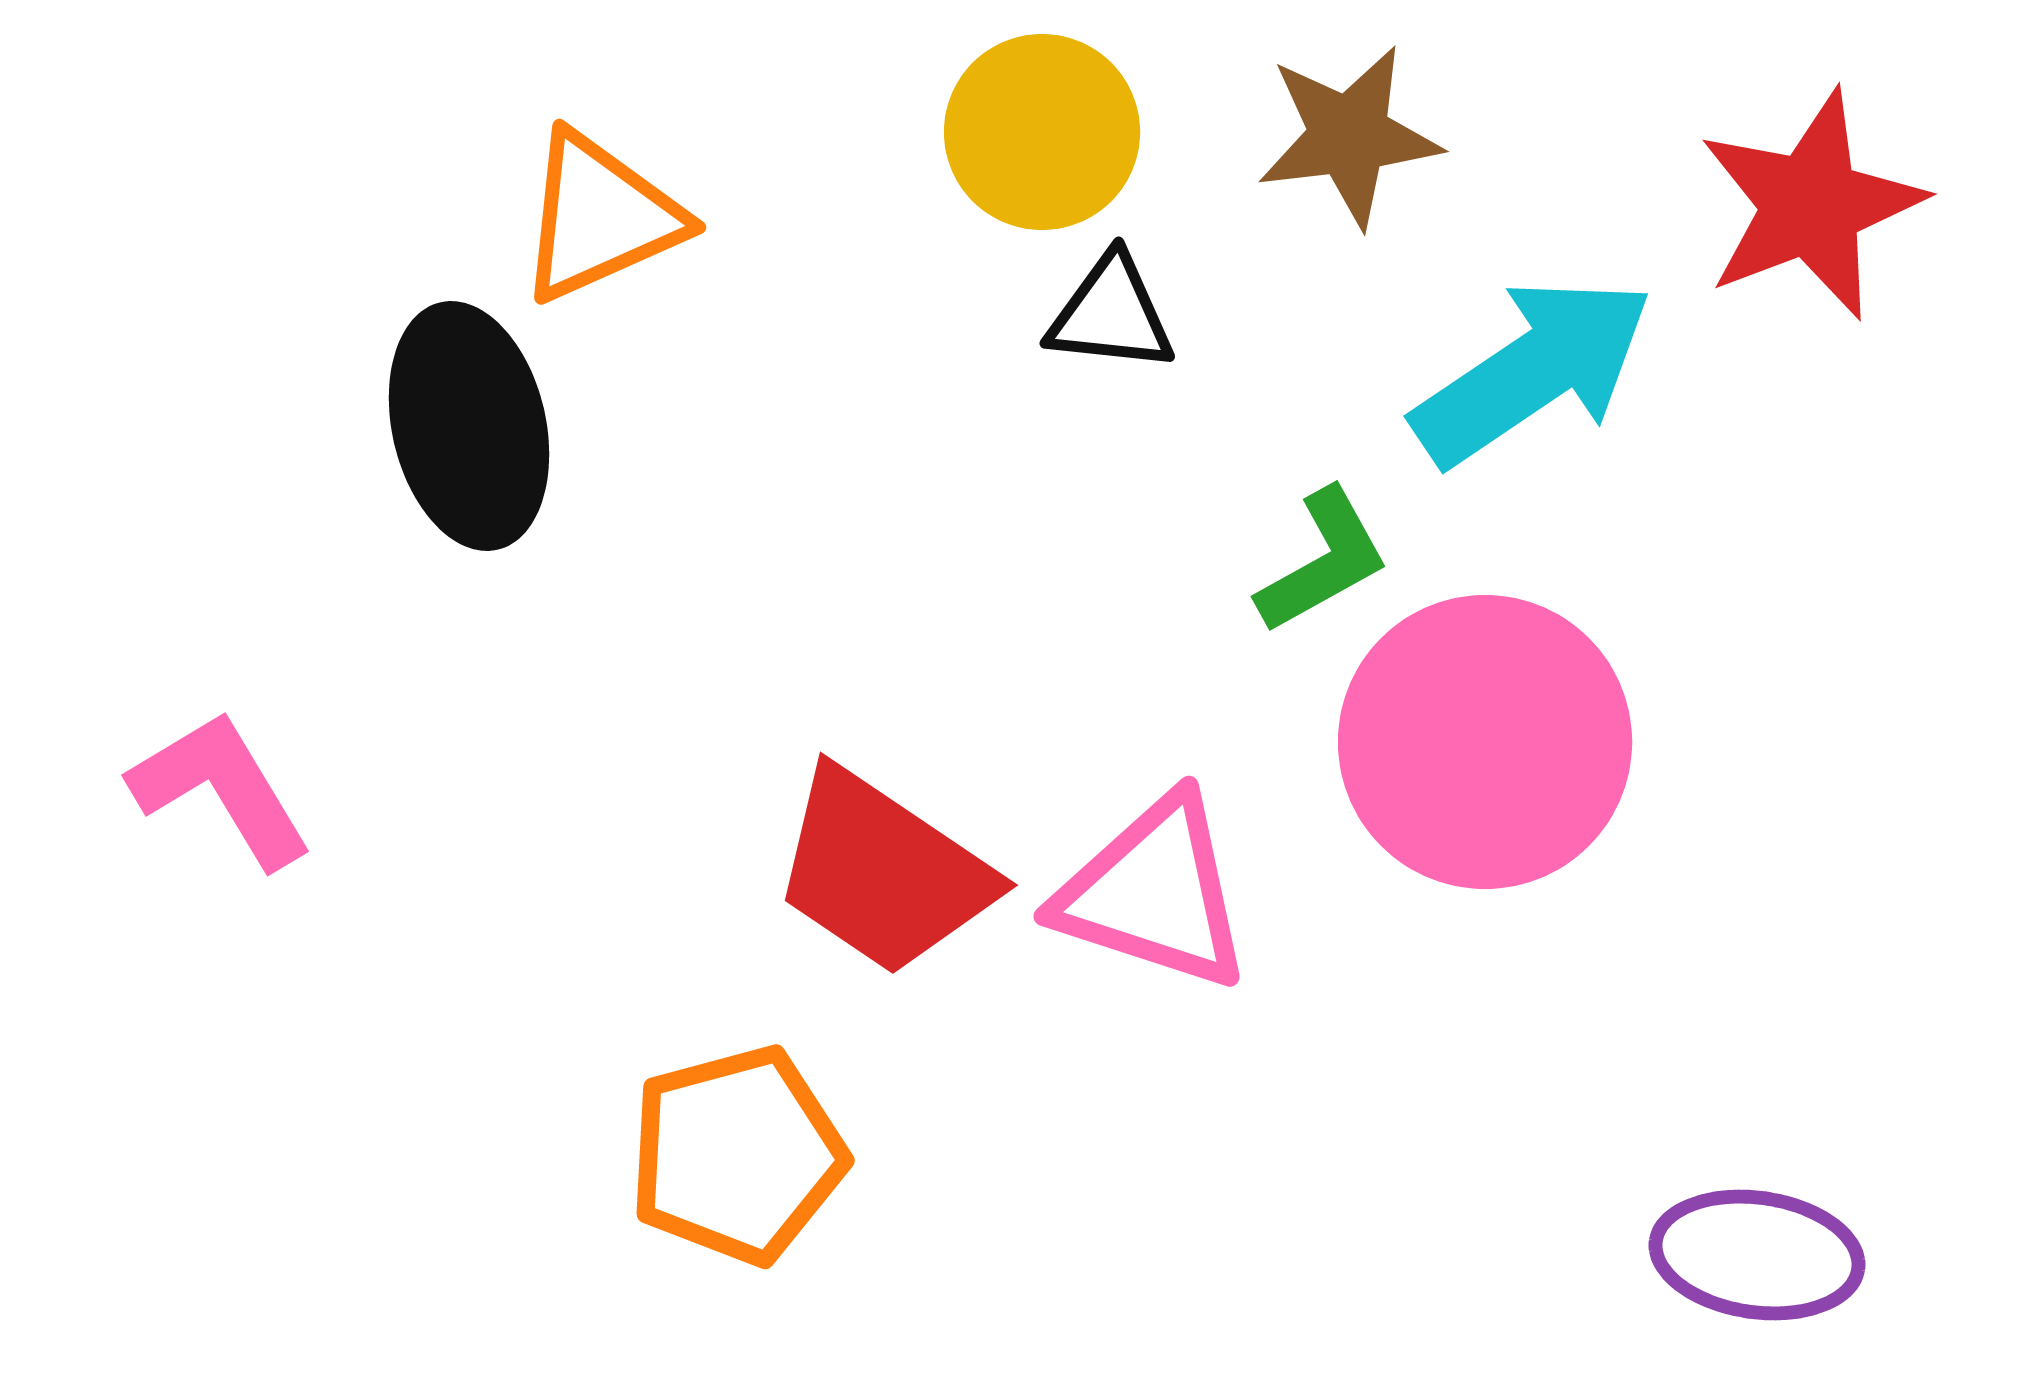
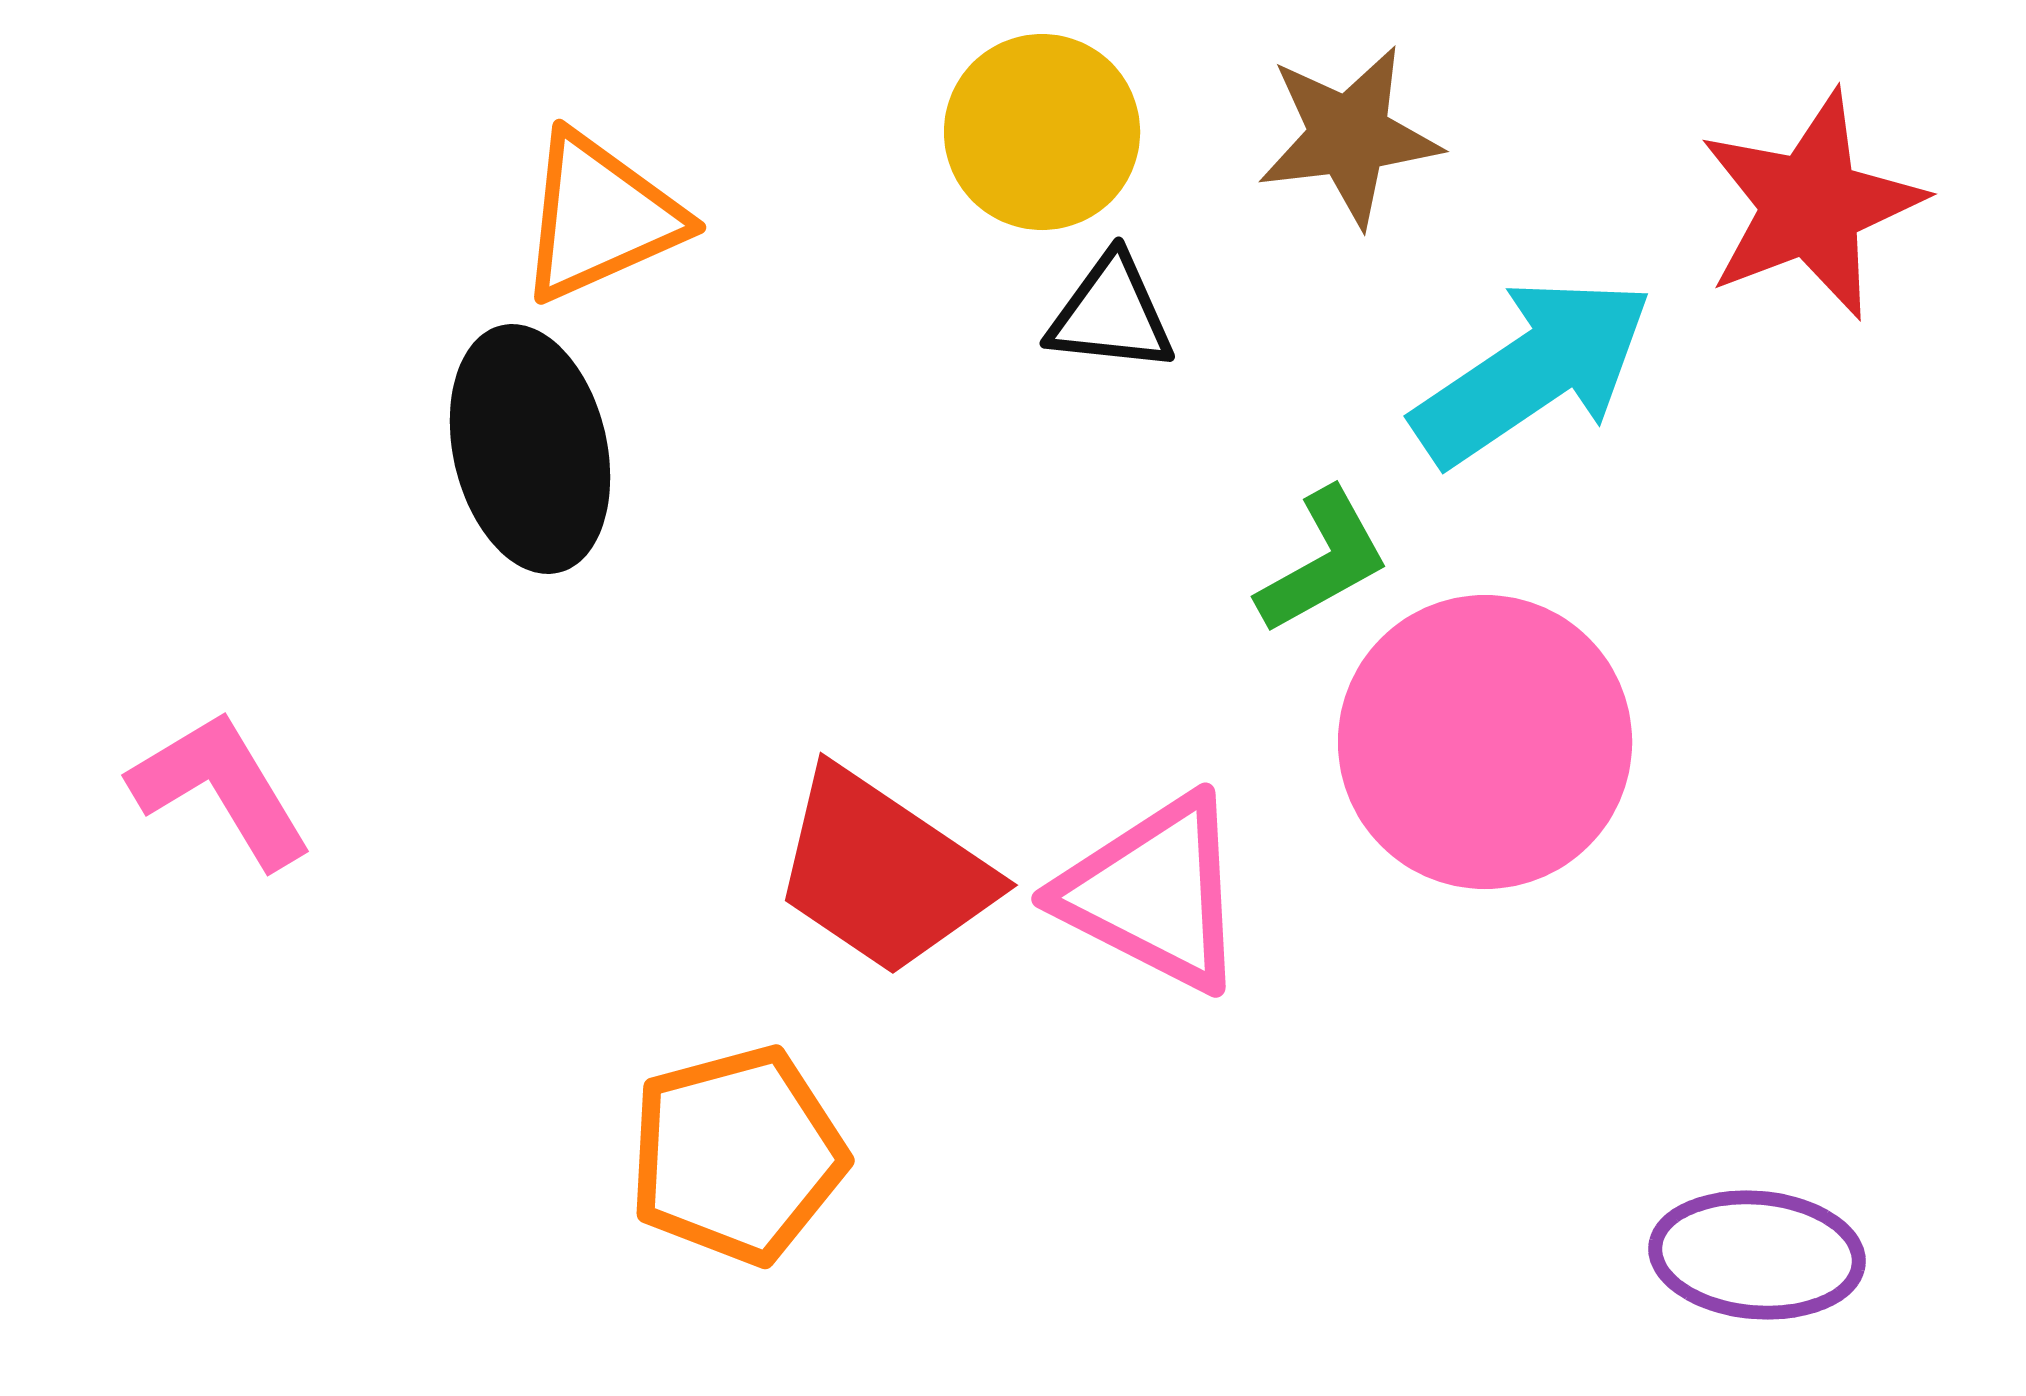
black ellipse: moved 61 px right, 23 px down
pink triangle: rotated 9 degrees clockwise
purple ellipse: rotated 3 degrees counterclockwise
